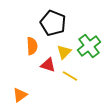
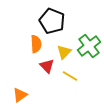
black pentagon: moved 1 px left, 2 px up
orange semicircle: moved 4 px right, 2 px up
red triangle: moved 1 px left, 1 px down; rotated 28 degrees clockwise
